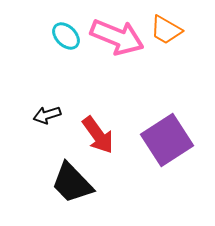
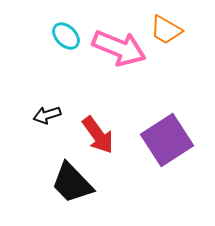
pink arrow: moved 2 px right, 11 px down
